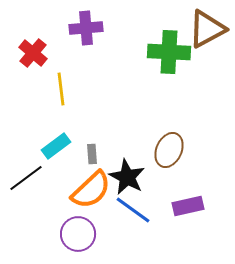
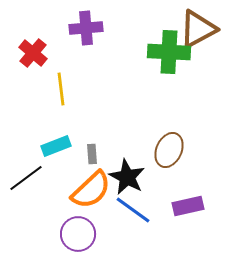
brown triangle: moved 9 px left
cyan rectangle: rotated 16 degrees clockwise
